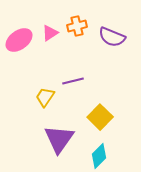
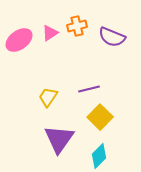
purple line: moved 16 px right, 8 px down
yellow trapezoid: moved 3 px right
